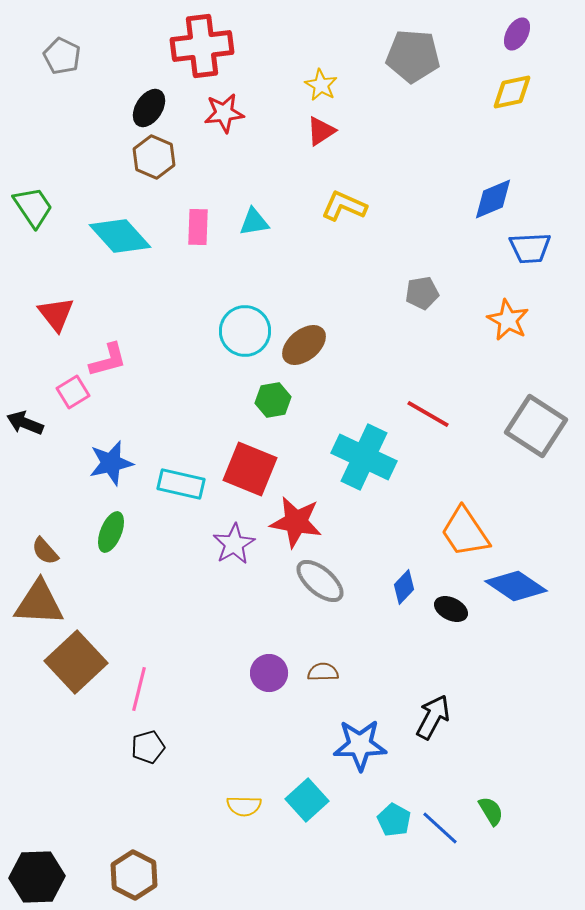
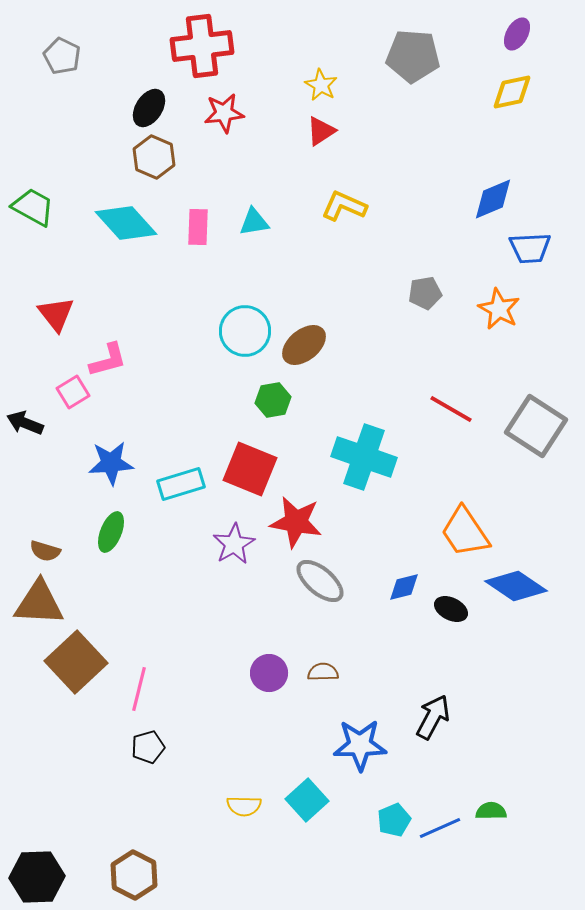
green trapezoid at (33, 207): rotated 27 degrees counterclockwise
cyan diamond at (120, 236): moved 6 px right, 13 px up
gray pentagon at (422, 293): moved 3 px right
orange star at (508, 320): moved 9 px left, 11 px up
red line at (428, 414): moved 23 px right, 5 px up
cyan cross at (364, 457): rotated 6 degrees counterclockwise
blue star at (111, 463): rotated 9 degrees clockwise
cyan rectangle at (181, 484): rotated 30 degrees counterclockwise
brown semicircle at (45, 551): rotated 32 degrees counterclockwise
blue diamond at (404, 587): rotated 32 degrees clockwise
green semicircle at (491, 811): rotated 60 degrees counterclockwise
cyan pentagon at (394, 820): rotated 20 degrees clockwise
blue line at (440, 828): rotated 66 degrees counterclockwise
